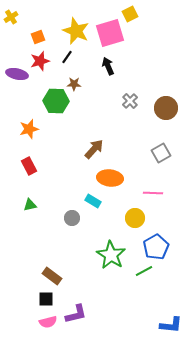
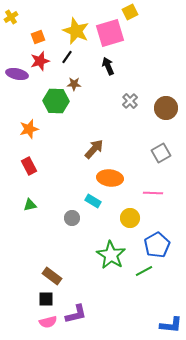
yellow square: moved 2 px up
yellow circle: moved 5 px left
blue pentagon: moved 1 px right, 2 px up
